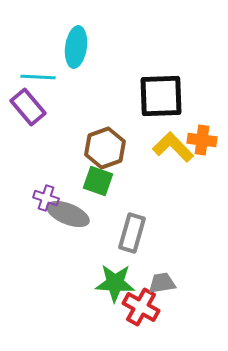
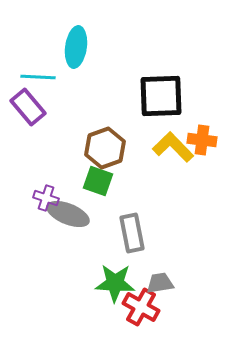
gray rectangle: rotated 27 degrees counterclockwise
gray trapezoid: moved 2 px left
